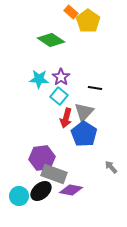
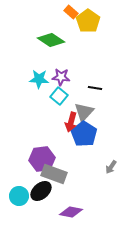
purple star: rotated 30 degrees counterclockwise
red arrow: moved 5 px right, 4 px down
purple hexagon: moved 1 px down
gray arrow: rotated 104 degrees counterclockwise
purple diamond: moved 22 px down
